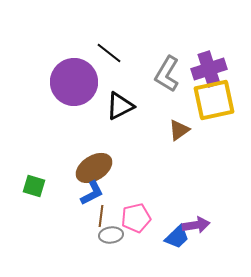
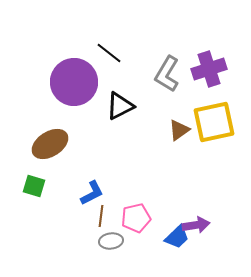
yellow square: moved 22 px down
brown ellipse: moved 44 px left, 24 px up
gray ellipse: moved 6 px down
